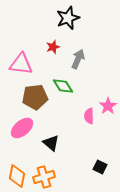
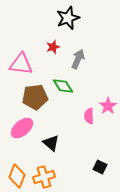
orange diamond: rotated 10 degrees clockwise
